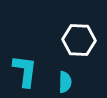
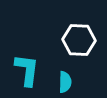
cyan L-shape: moved 2 px right, 1 px up
